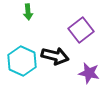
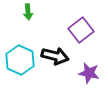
cyan hexagon: moved 2 px left, 1 px up
